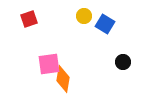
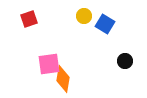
black circle: moved 2 px right, 1 px up
